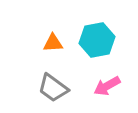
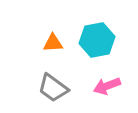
pink arrow: rotated 8 degrees clockwise
